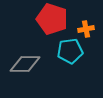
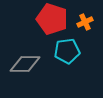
orange cross: moved 1 px left, 7 px up; rotated 14 degrees counterclockwise
cyan pentagon: moved 3 px left
